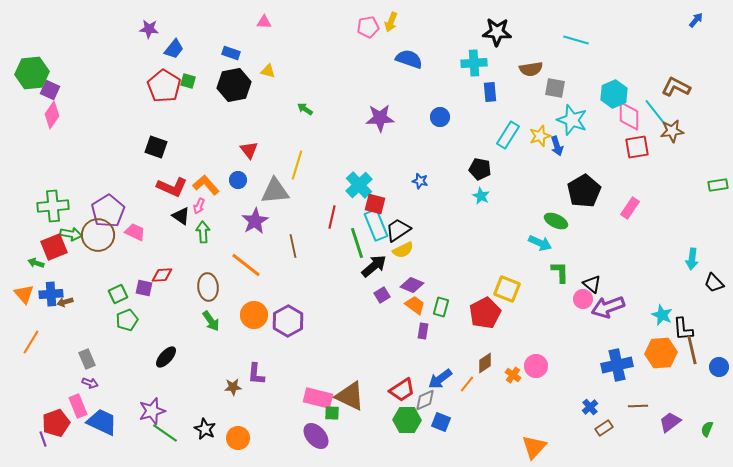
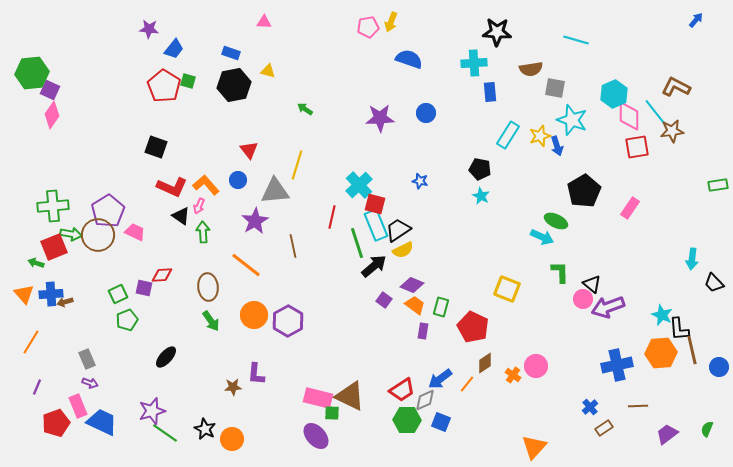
blue circle at (440, 117): moved 14 px left, 4 px up
cyan arrow at (540, 243): moved 2 px right, 6 px up
purple square at (382, 295): moved 2 px right, 5 px down; rotated 21 degrees counterclockwise
red pentagon at (485, 313): moved 12 px left, 14 px down; rotated 20 degrees counterclockwise
black L-shape at (683, 329): moved 4 px left
purple trapezoid at (670, 422): moved 3 px left, 12 px down
orange circle at (238, 438): moved 6 px left, 1 px down
purple line at (43, 439): moved 6 px left, 52 px up; rotated 42 degrees clockwise
